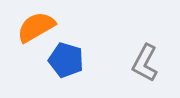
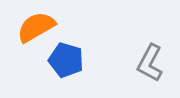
gray L-shape: moved 5 px right
